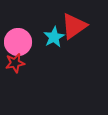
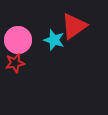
cyan star: moved 3 px down; rotated 25 degrees counterclockwise
pink circle: moved 2 px up
